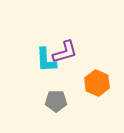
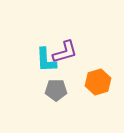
orange hexagon: moved 1 px right, 1 px up; rotated 20 degrees clockwise
gray pentagon: moved 11 px up
